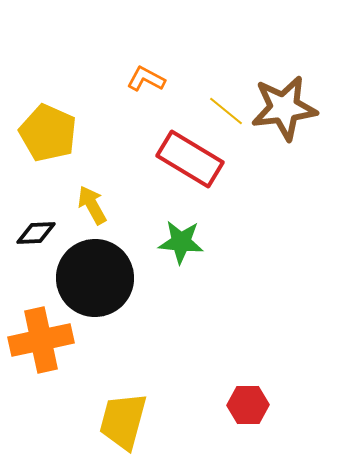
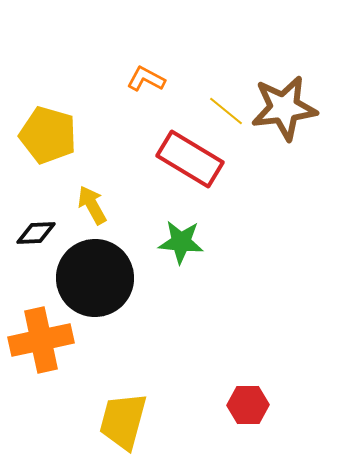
yellow pentagon: moved 2 px down; rotated 8 degrees counterclockwise
